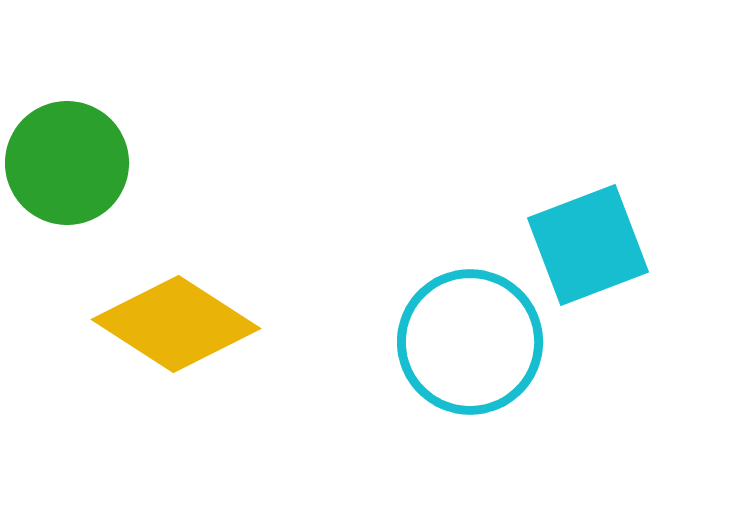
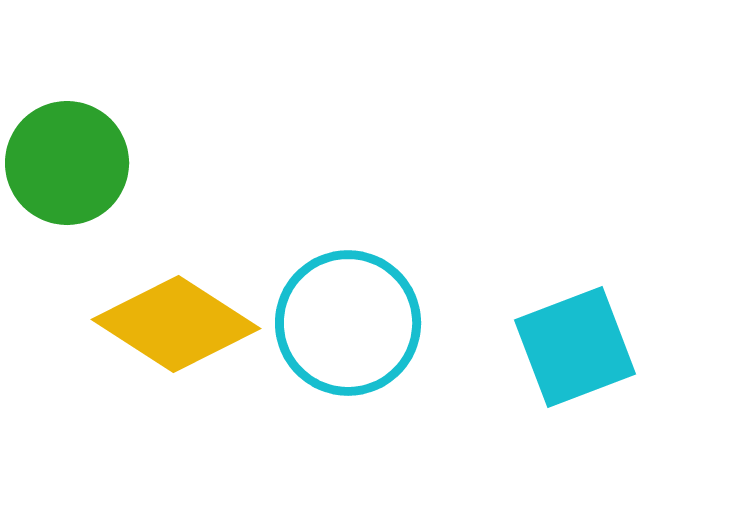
cyan square: moved 13 px left, 102 px down
cyan circle: moved 122 px left, 19 px up
